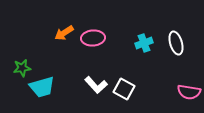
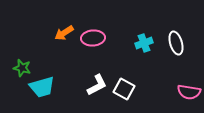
green star: rotated 24 degrees clockwise
white L-shape: moved 1 px right; rotated 75 degrees counterclockwise
